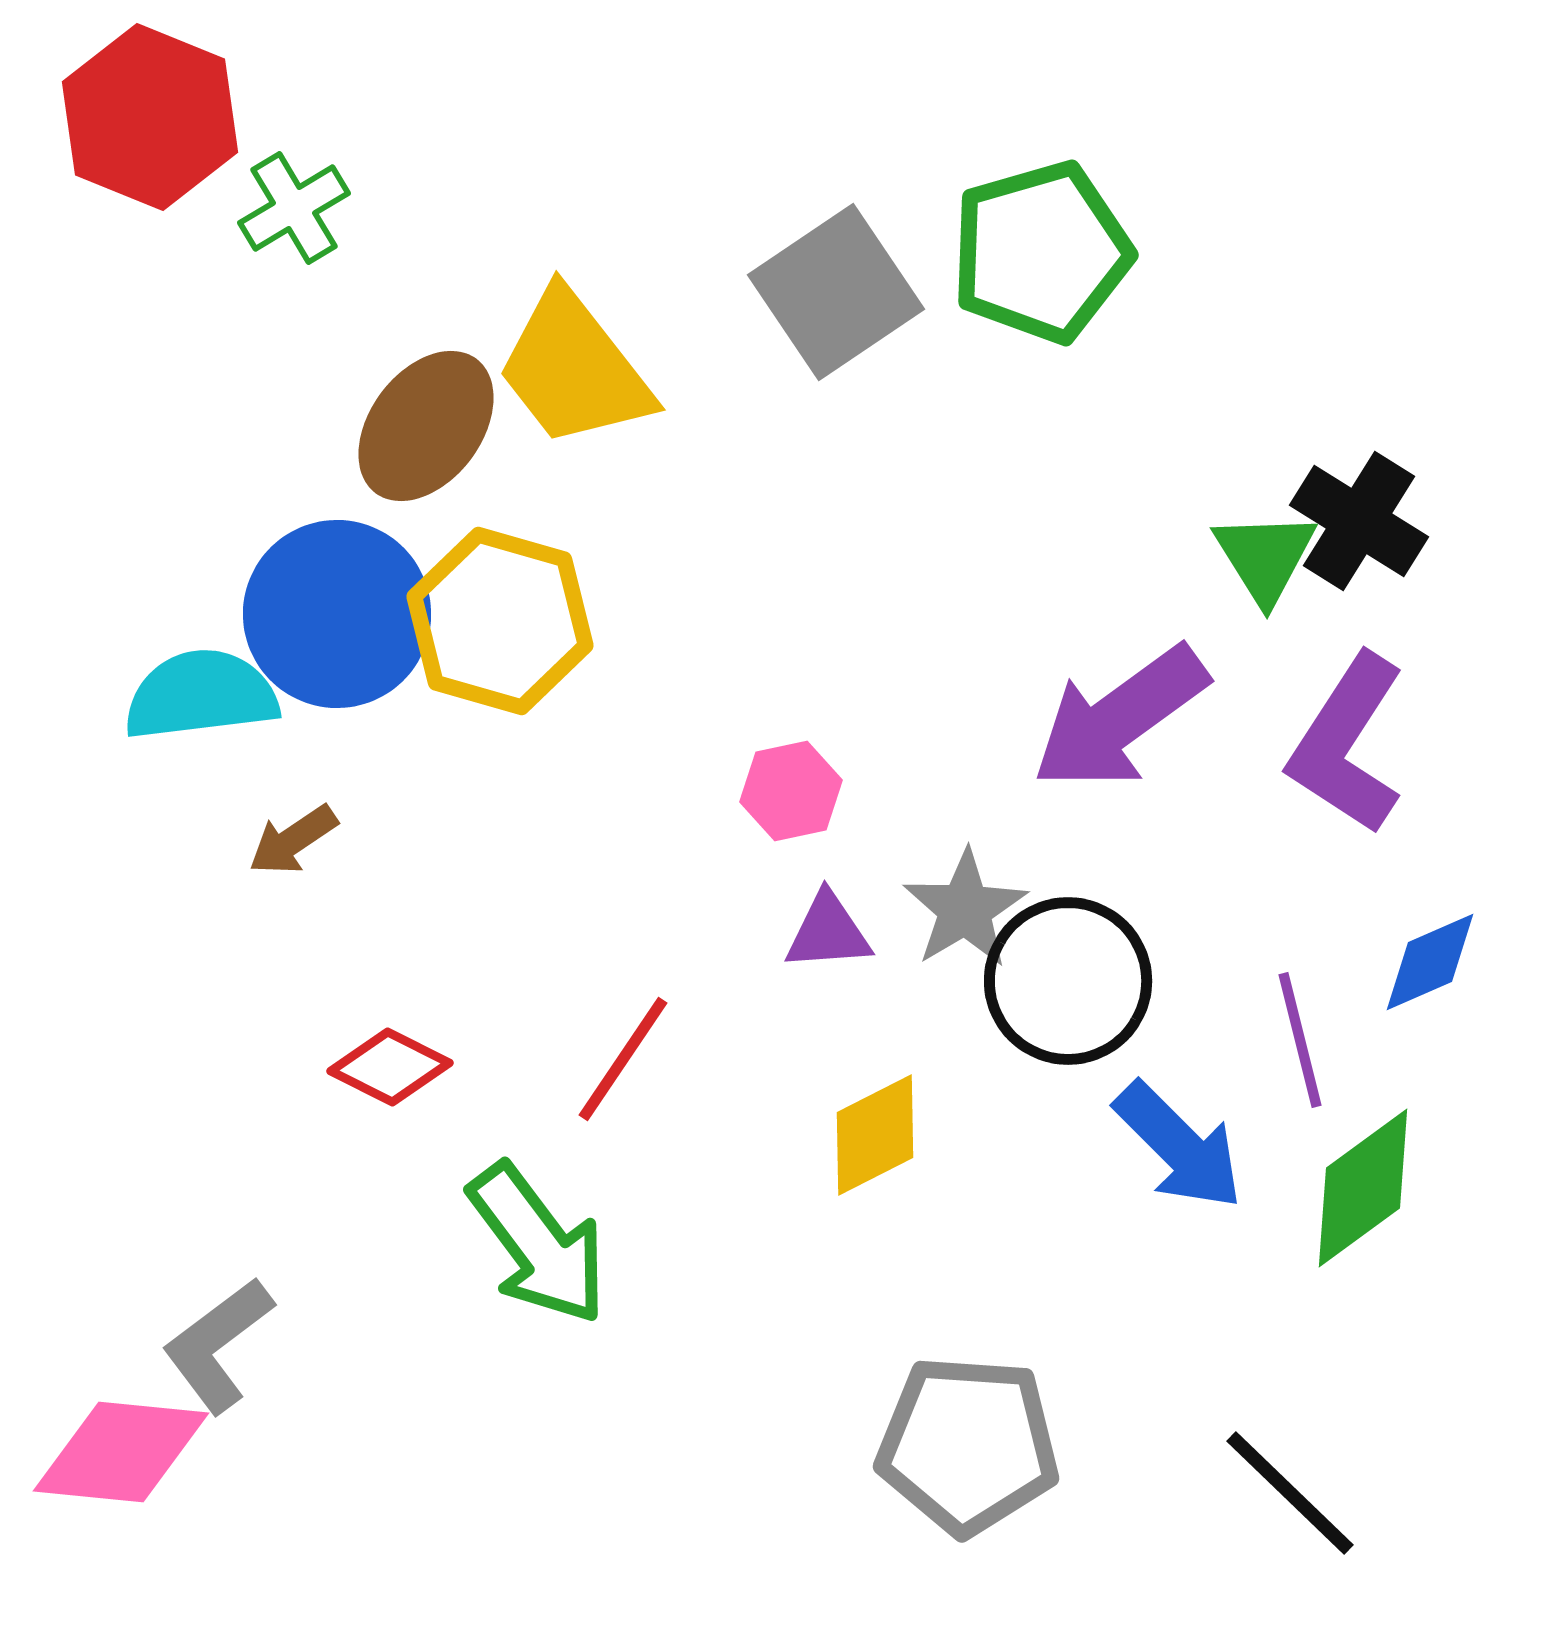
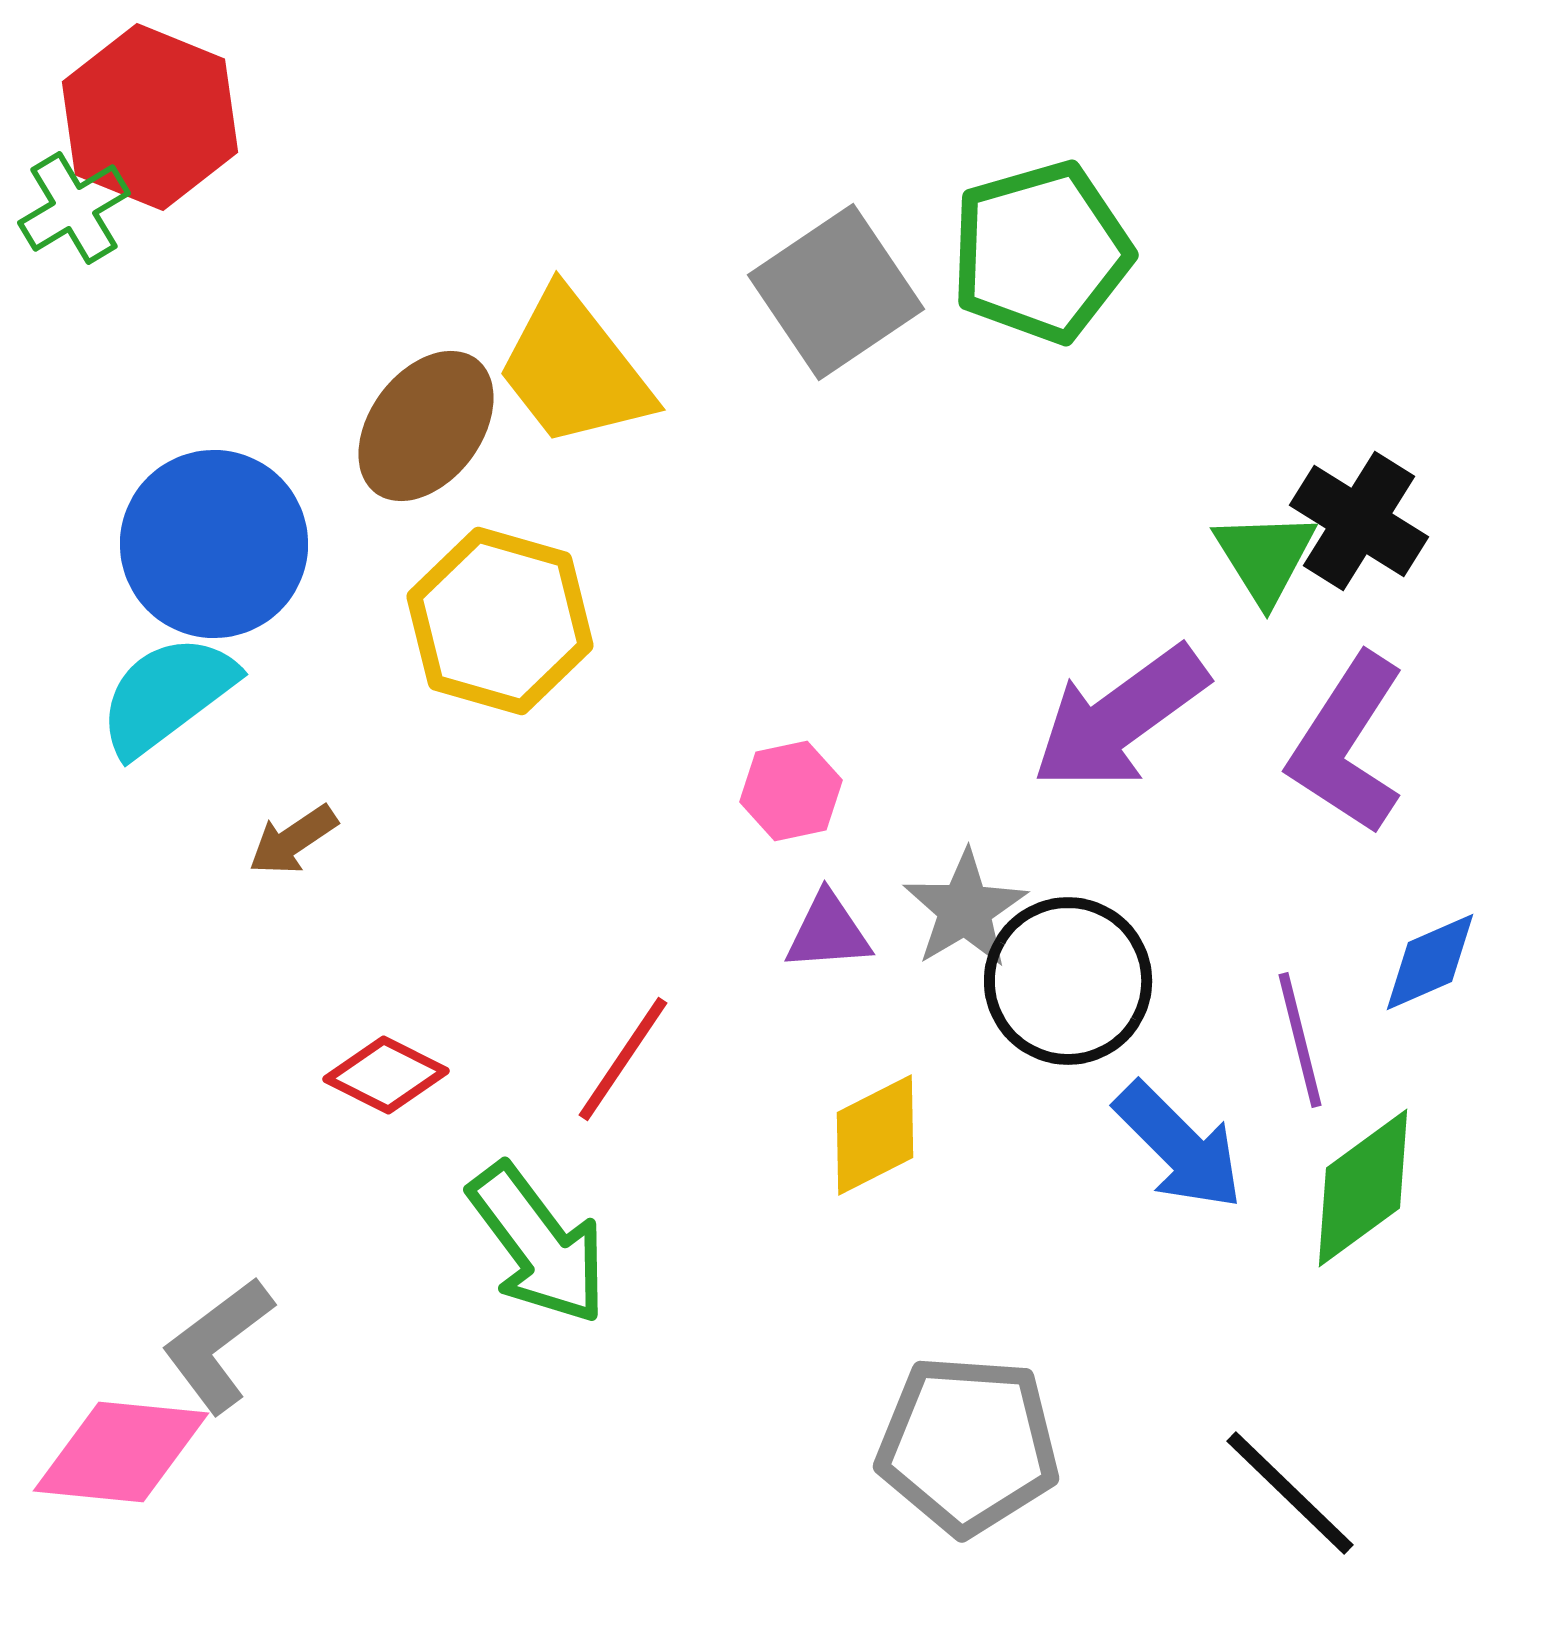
green cross: moved 220 px left
blue circle: moved 123 px left, 70 px up
cyan semicircle: moved 34 px left; rotated 30 degrees counterclockwise
red diamond: moved 4 px left, 8 px down
